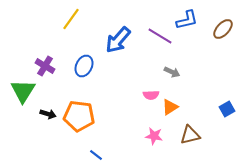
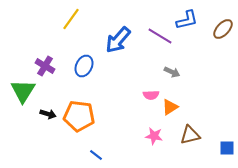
blue square: moved 39 px down; rotated 28 degrees clockwise
